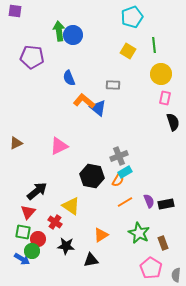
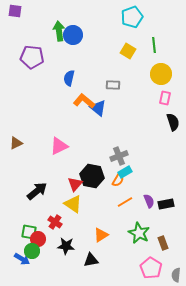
blue semicircle: rotated 35 degrees clockwise
yellow triangle: moved 2 px right, 2 px up
red triangle: moved 47 px right, 28 px up
green square: moved 6 px right
